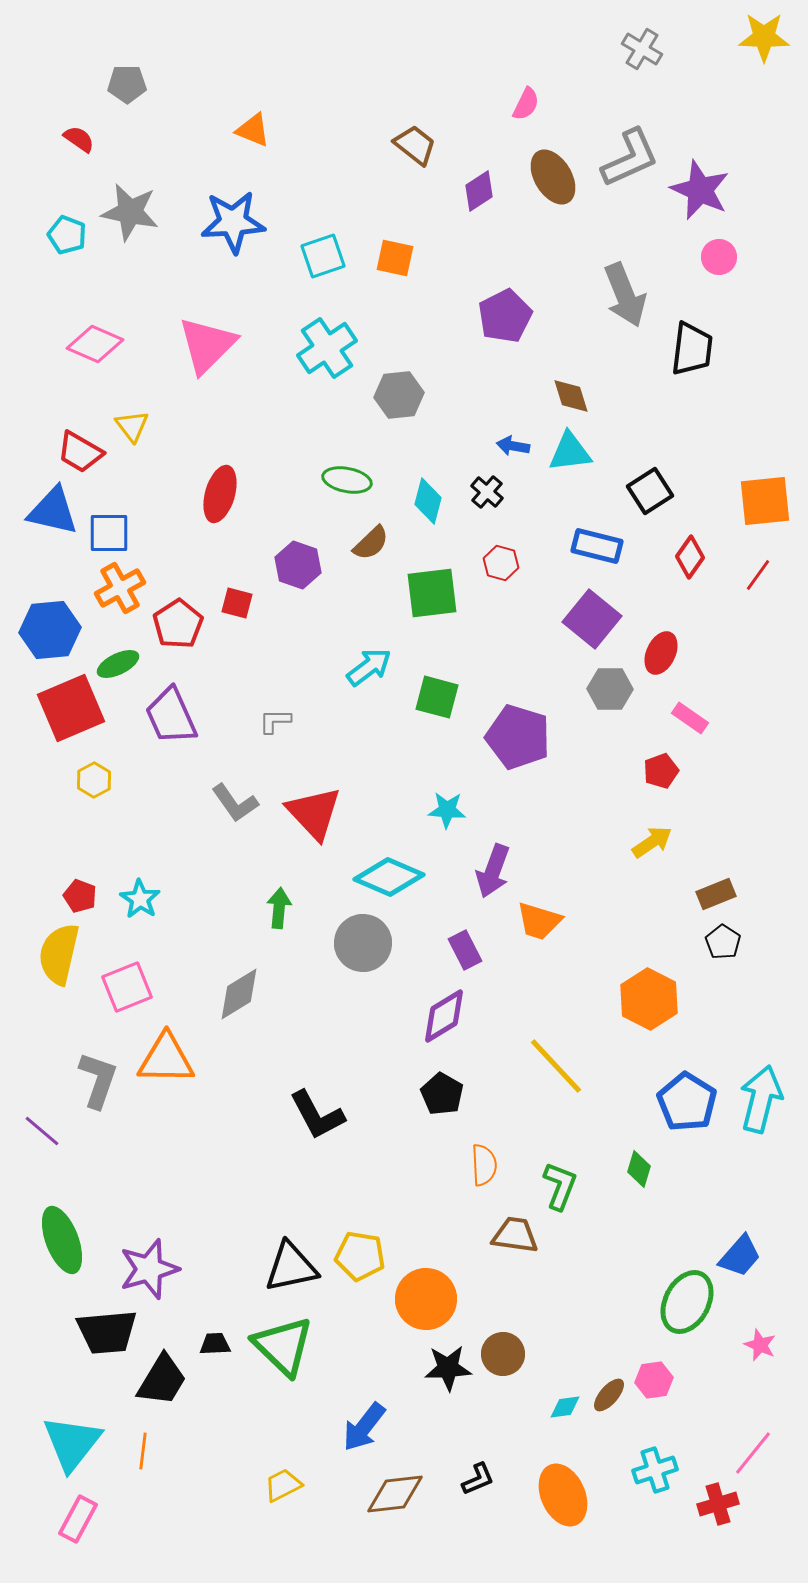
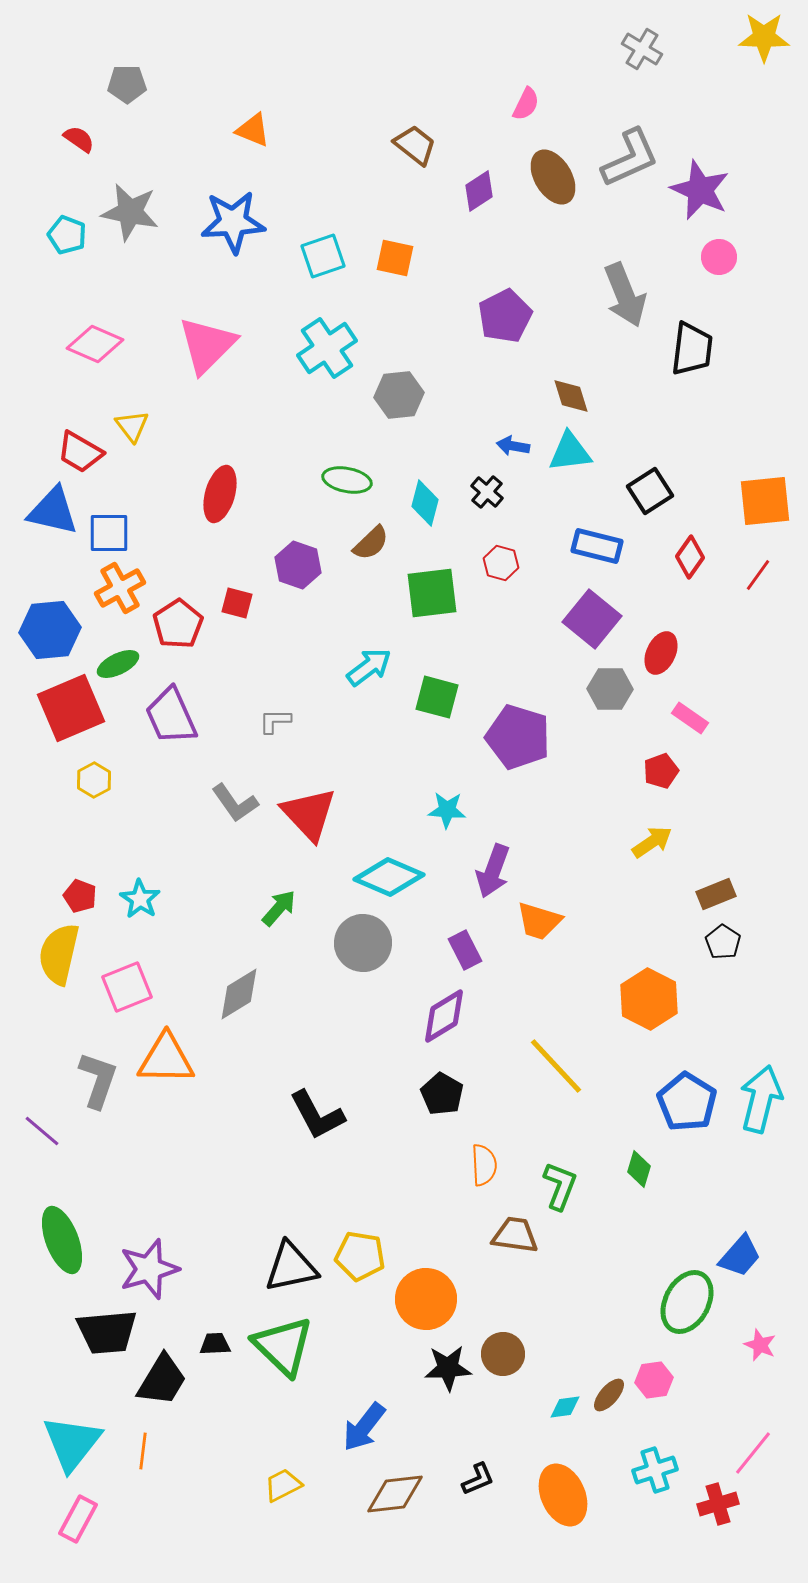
cyan diamond at (428, 501): moved 3 px left, 2 px down
red triangle at (314, 813): moved 5 px left, 1 px down
green arrow at (279, 908): rotated 36 degrees clockwise
